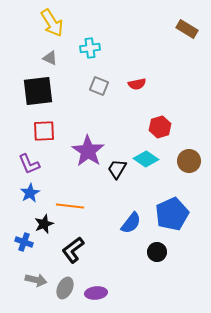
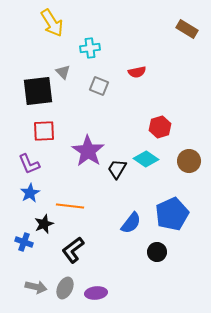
gray triangle: moved 13 px right, 14 px down; rotated 21 degrees clockwise
red semicircle: moved 12 px up
gray arrow: moved 7 px down
